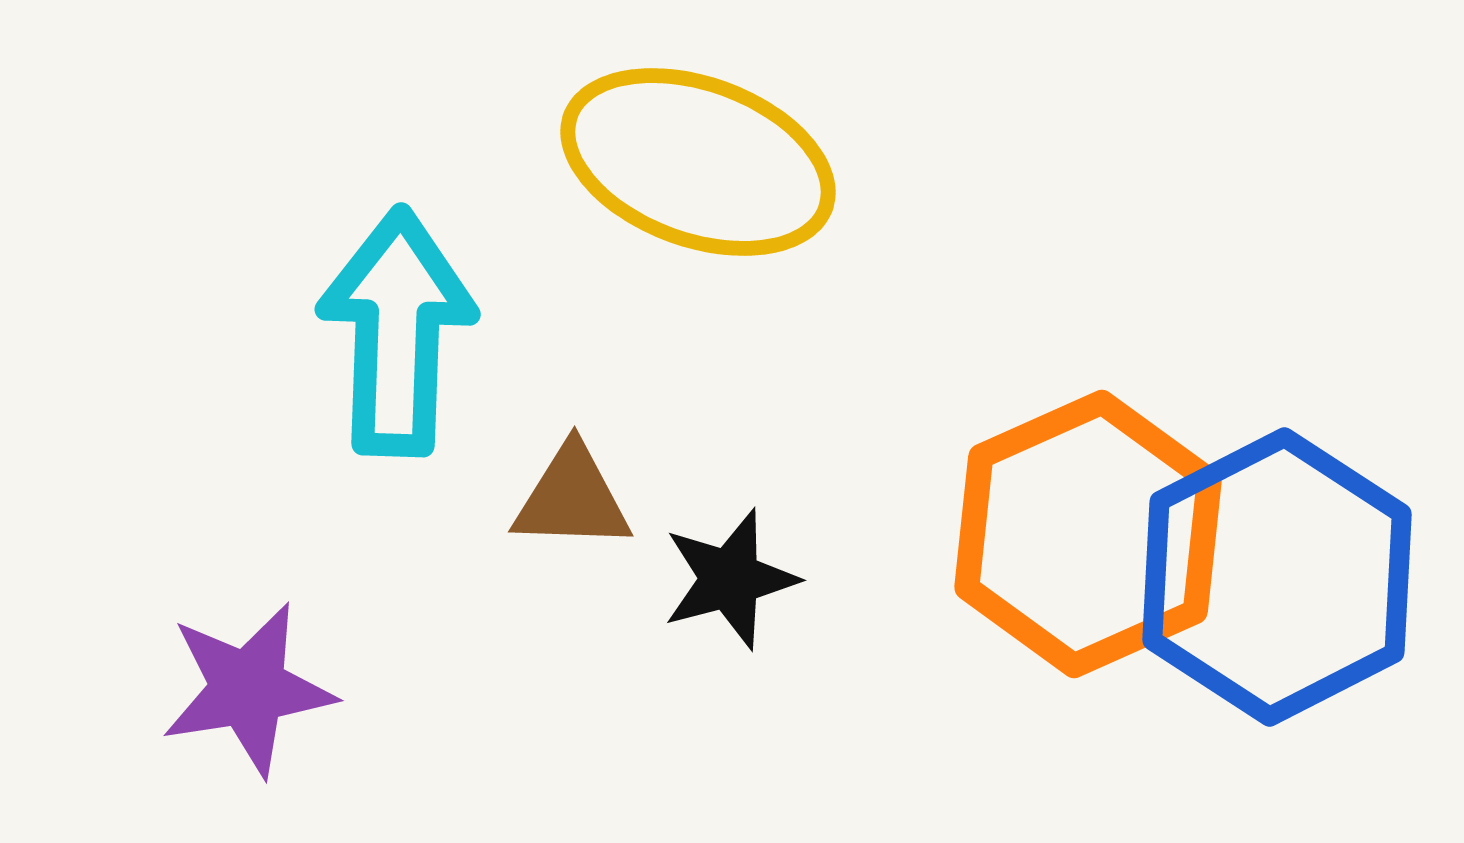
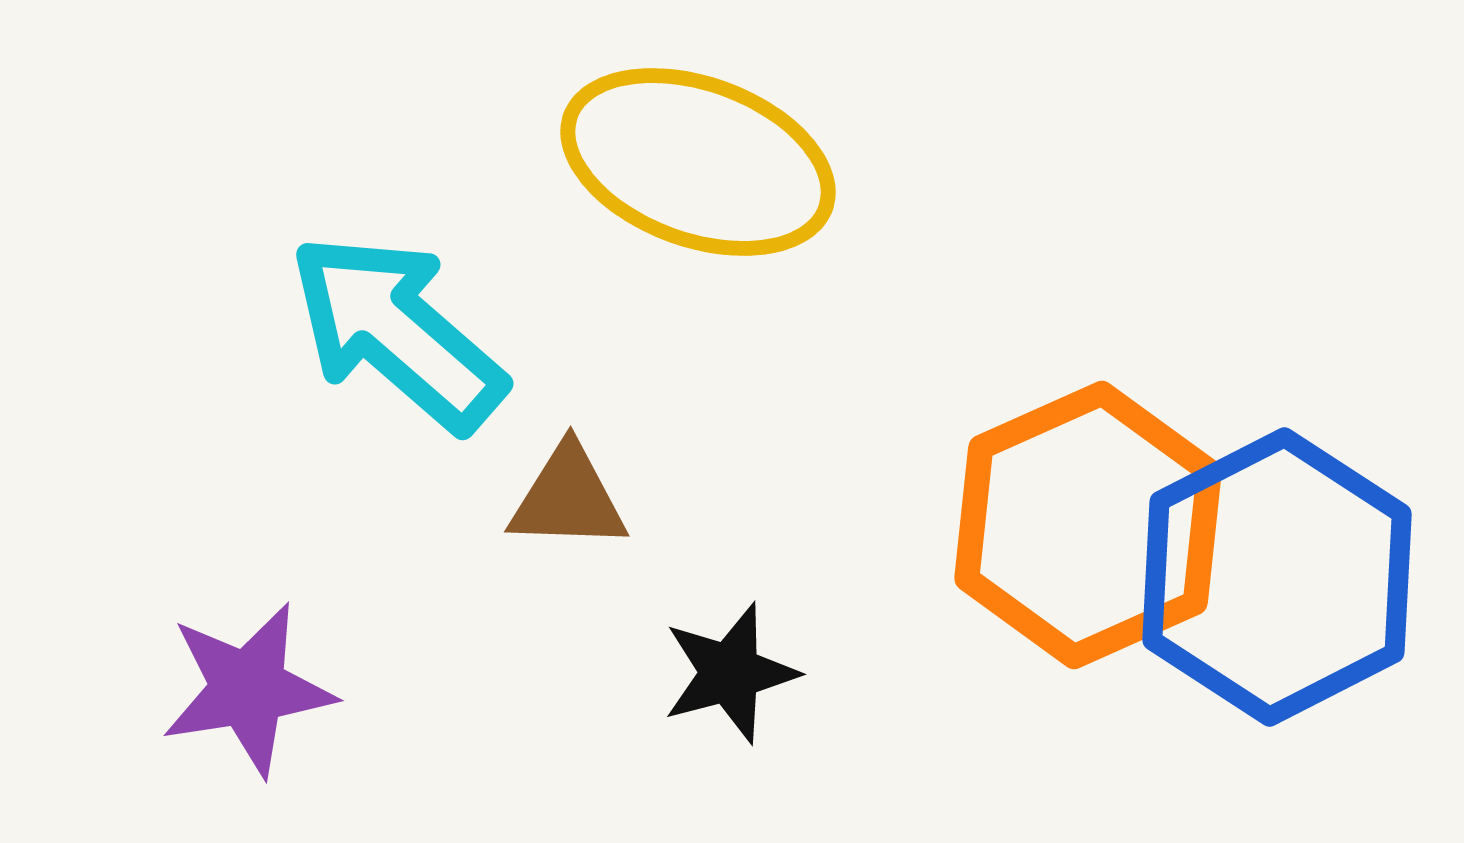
cyan arrow: rotated 51 degrees counterclockwise
brown triangle: moved 4 px left
orange hexagon: moved 9 px up
black star: moved 94 px down
